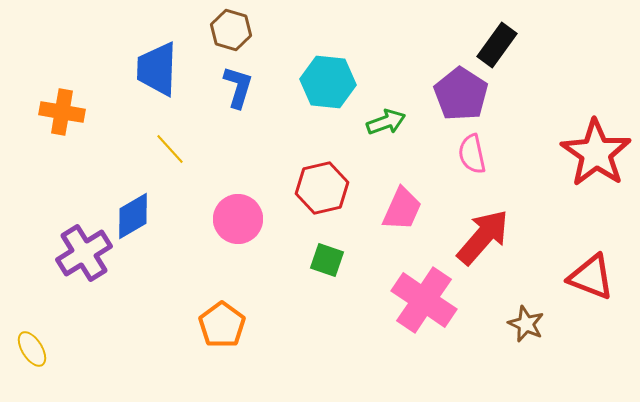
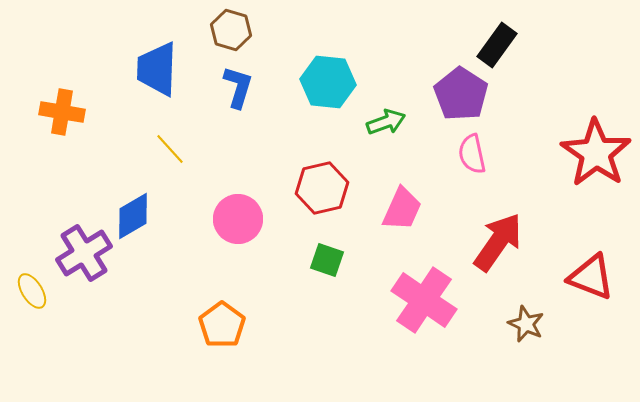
red arrow: moved 15 px right, 5 px down; rotated 6 degrees counterclockwise
yellow ellipse: moved 58 px up
